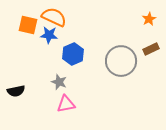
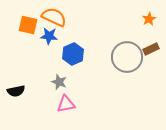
blue star: moved 1 px down
gray circle: moved 6 px right, 4 px up
